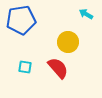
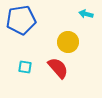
cyan arrow: rotated 16 degrees counterclockwise
